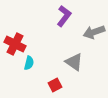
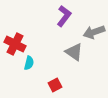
gray triangle: moved 10 px up
